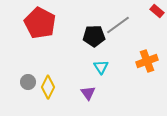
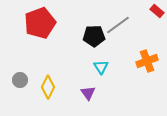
red pentagon: rotated 24 degrees clockwise
gray circle: moved 8 px left, 2 px up
